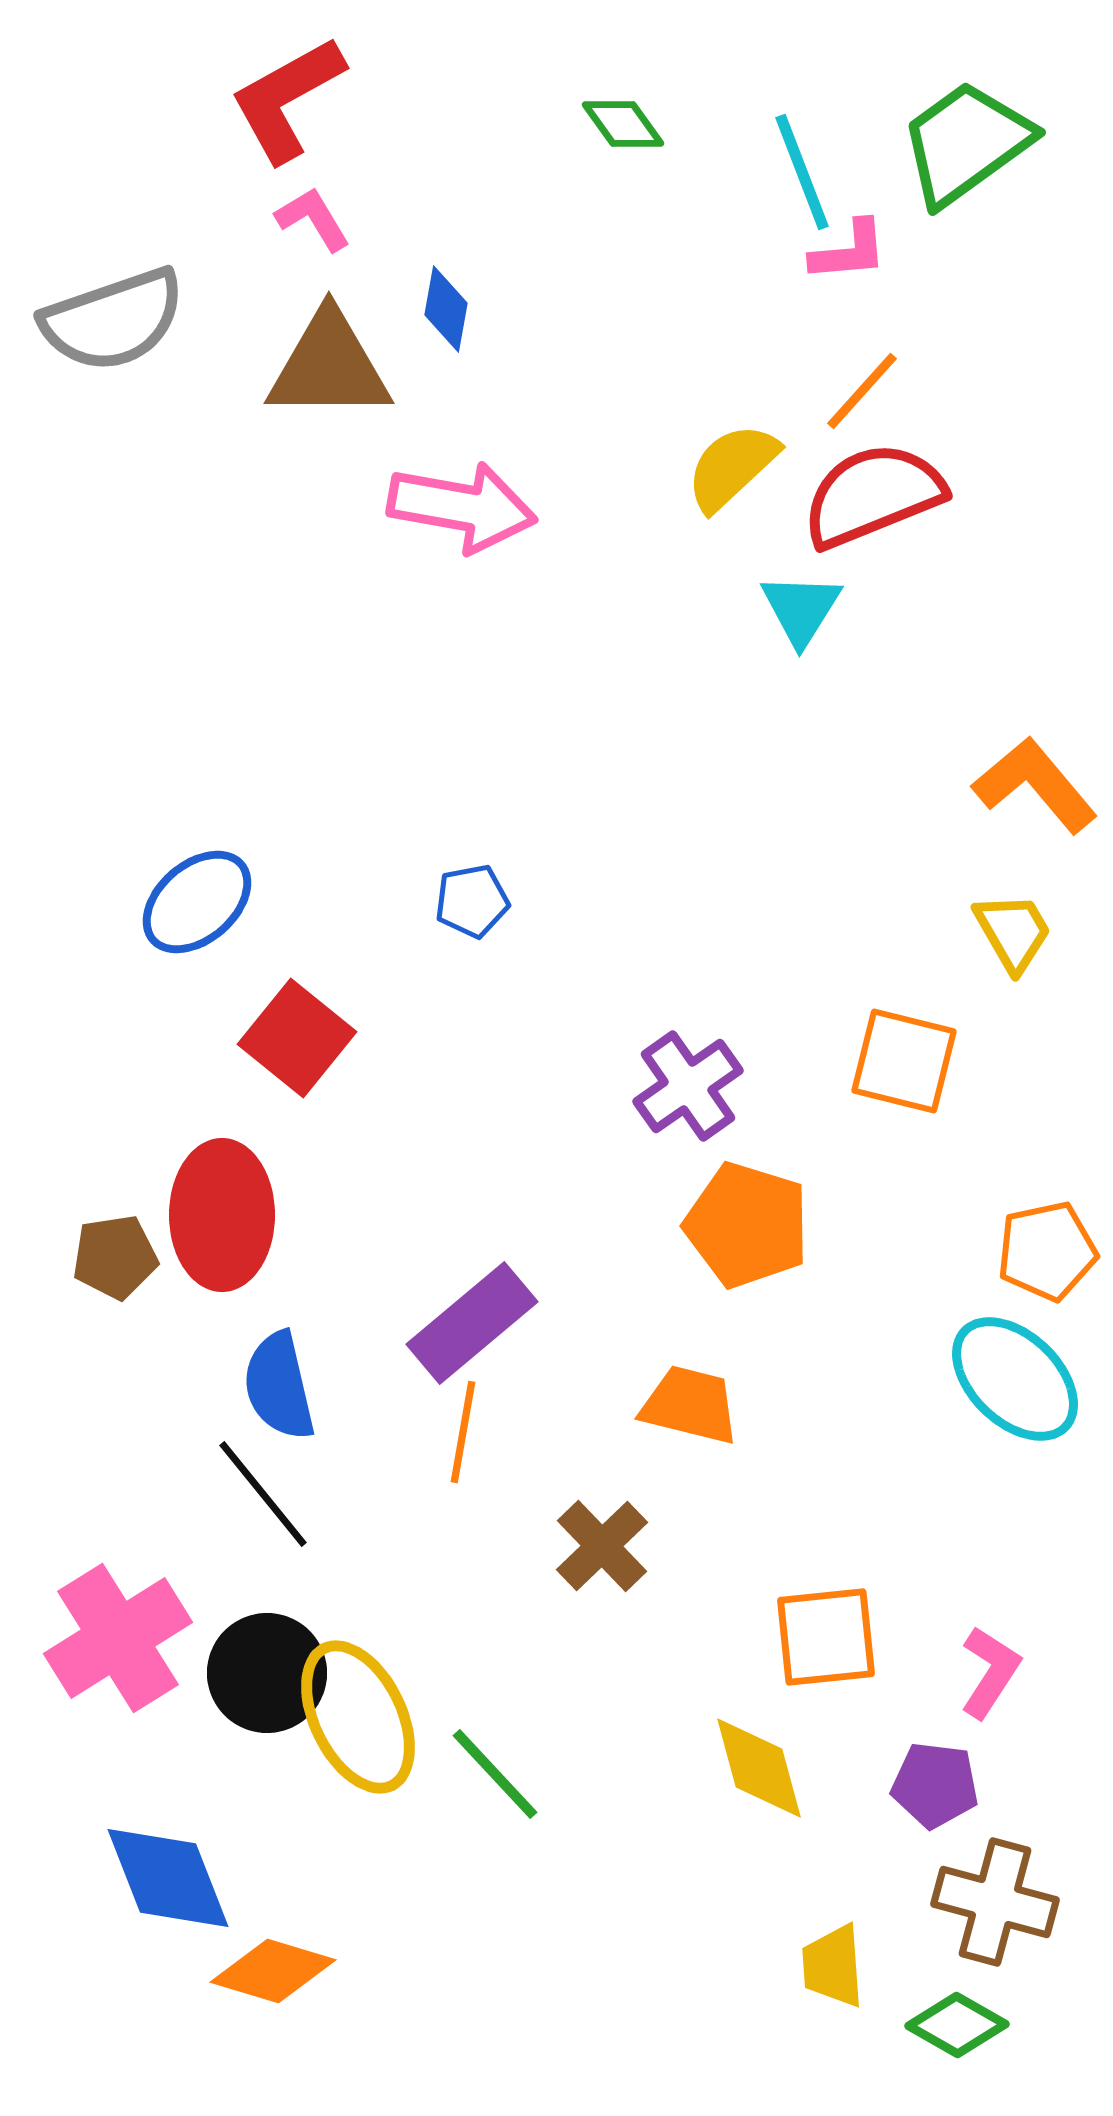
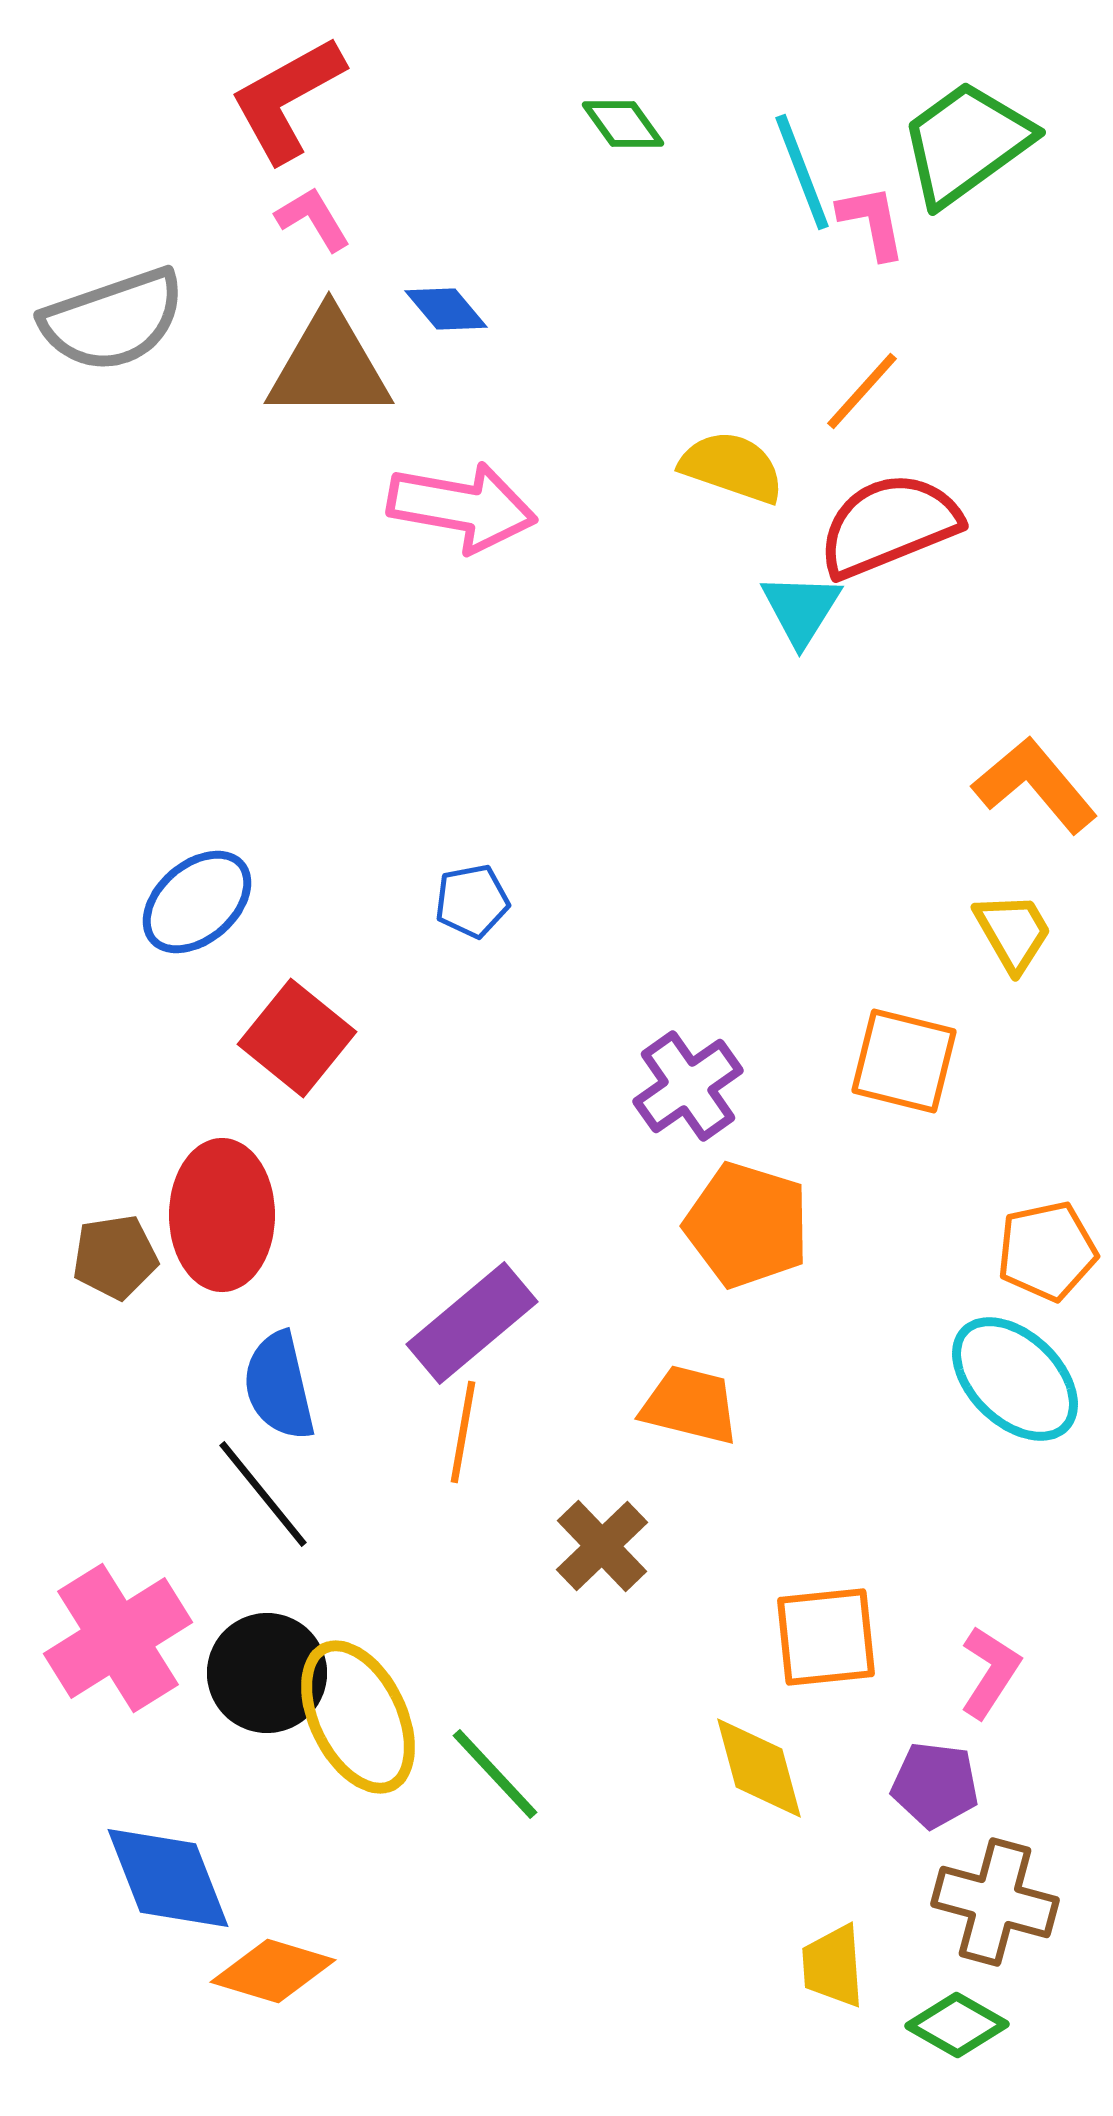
pink L-shape at (849, 251): moved 23 px right, 29 px up; rotated 96 degrees counterclockwise
blue diamond at (446, 309): rotated 50 degrees counterclockwise
yellow semicircle at (732, 467): rotated 62 degrees clockwise
red semicircle at (873, 495): moved 16 px right, 30 px down
